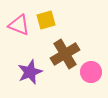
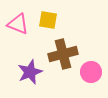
yellow square: moved 2 px right; rotated 24 degrees clockwise
pink triangle: moved 1 px left, 1 px up
brown cross: moved 2 px left; rotated 16 degrees clockwise
